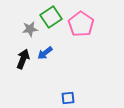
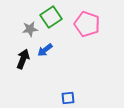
pink pentagon: moved 6 px right; rotated 15 degrees counterclockwise
blue arrow: moved 3 px up
